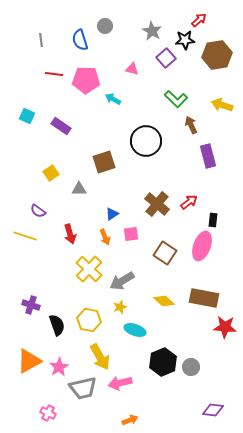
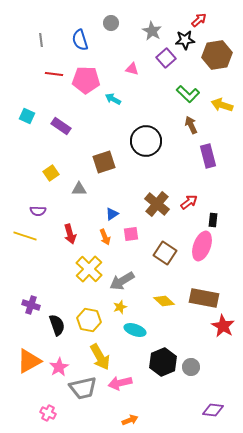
gray circle at (105, 26): moved 6 px right, 3 px up
green L-shape at (176, 99): moved 12 px right, 5 px up
purple semicircle at (38, 211): rotated 35 degrees counterclockwise
red star at (225, 327): moved 2 px left, 1 px up; rotated 25 degrees clockwise
